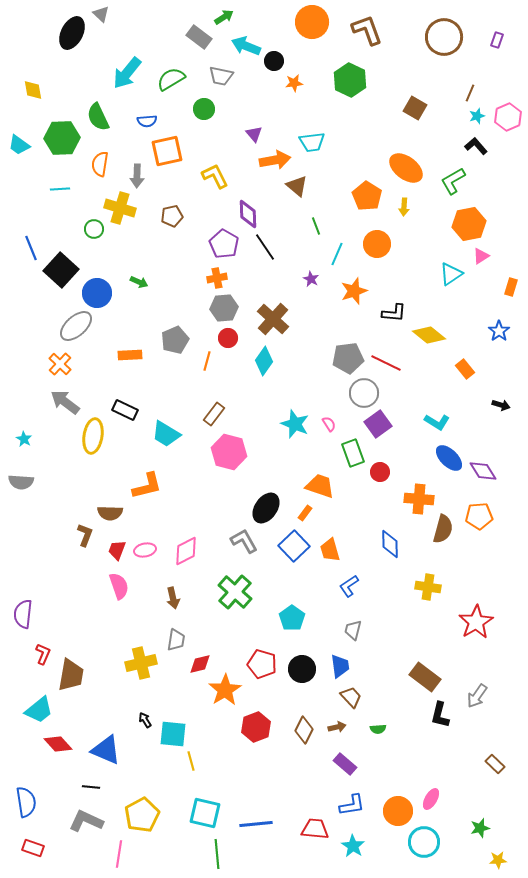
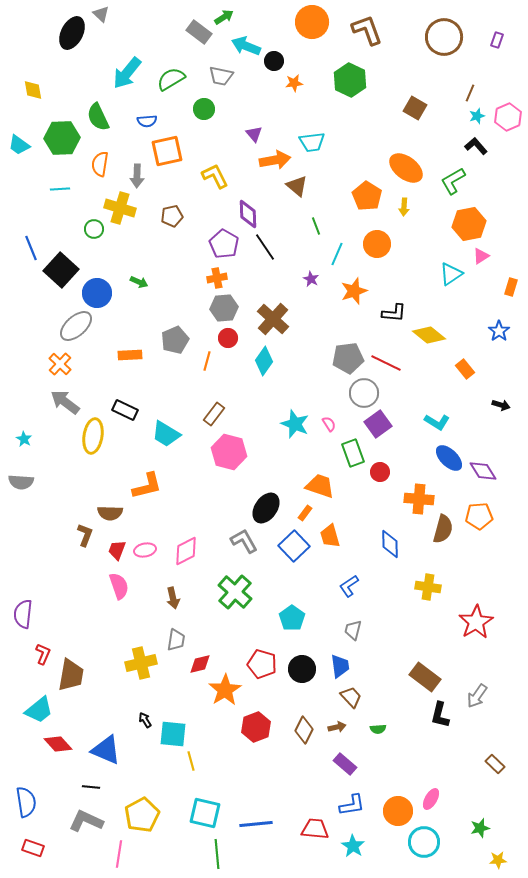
gray rectangle at (199, 37): moved 5 px up
orange trapezoid at (330, 550): moved 14 px up
